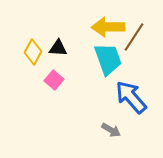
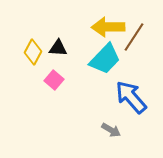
cyan trapezoid: moved 3 px left; rotated 64 degrees clockwise
